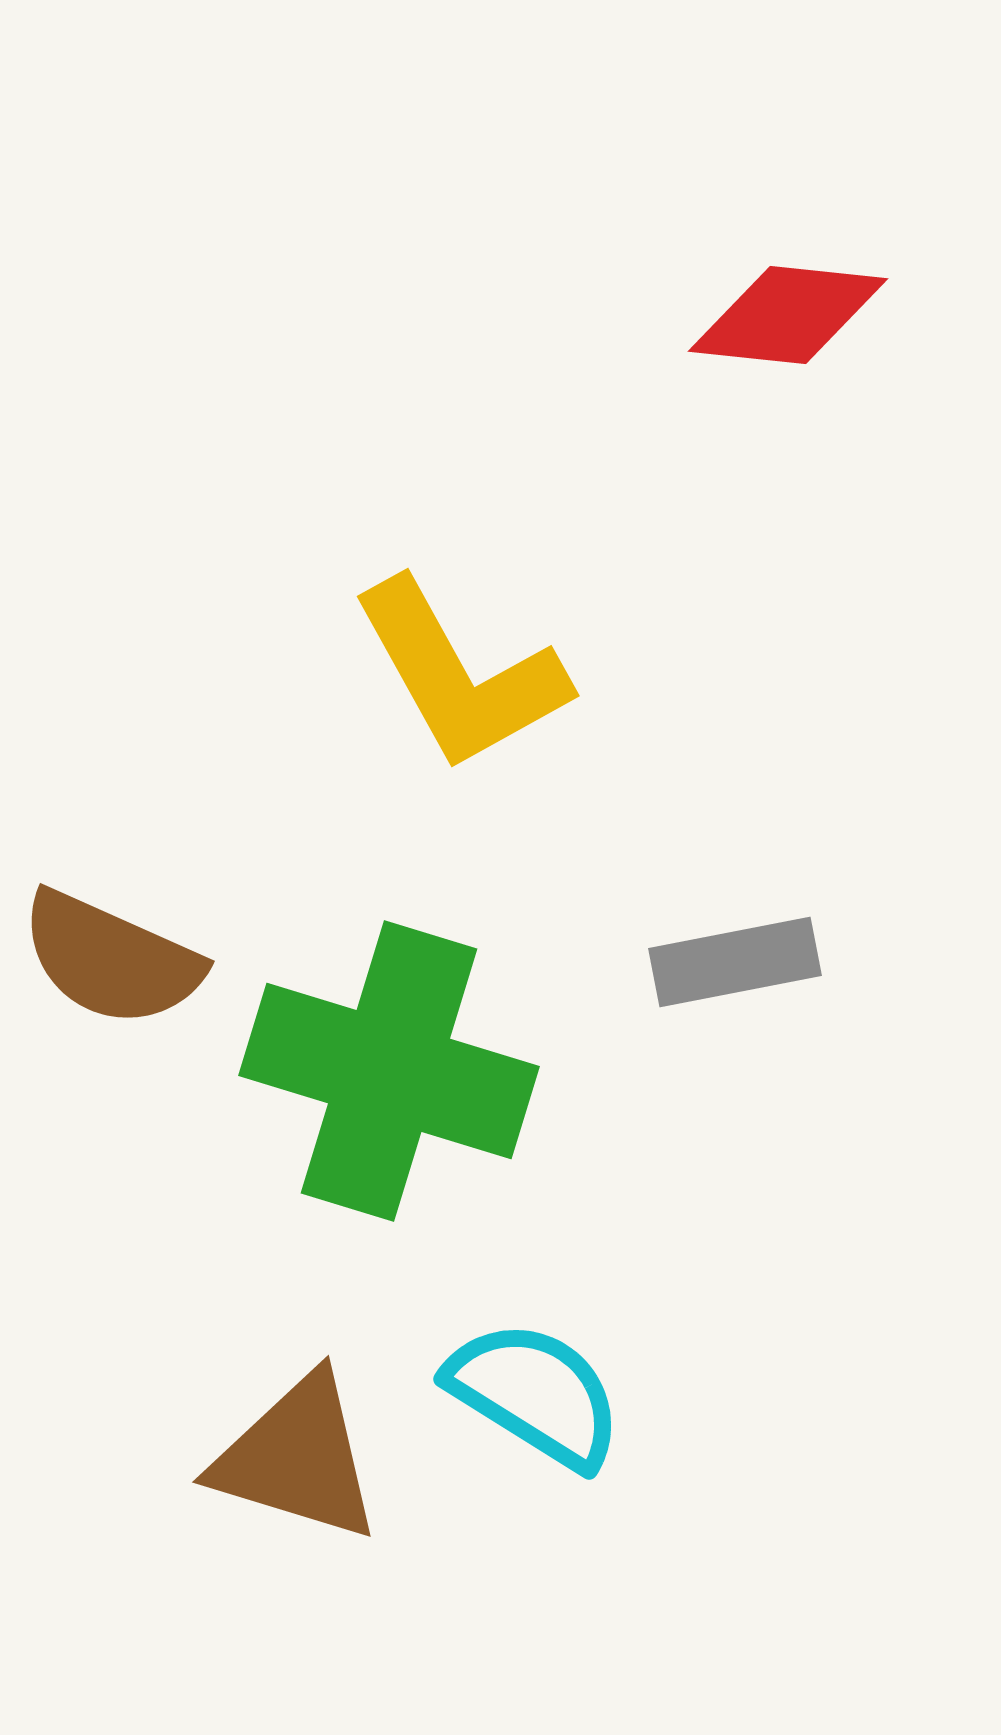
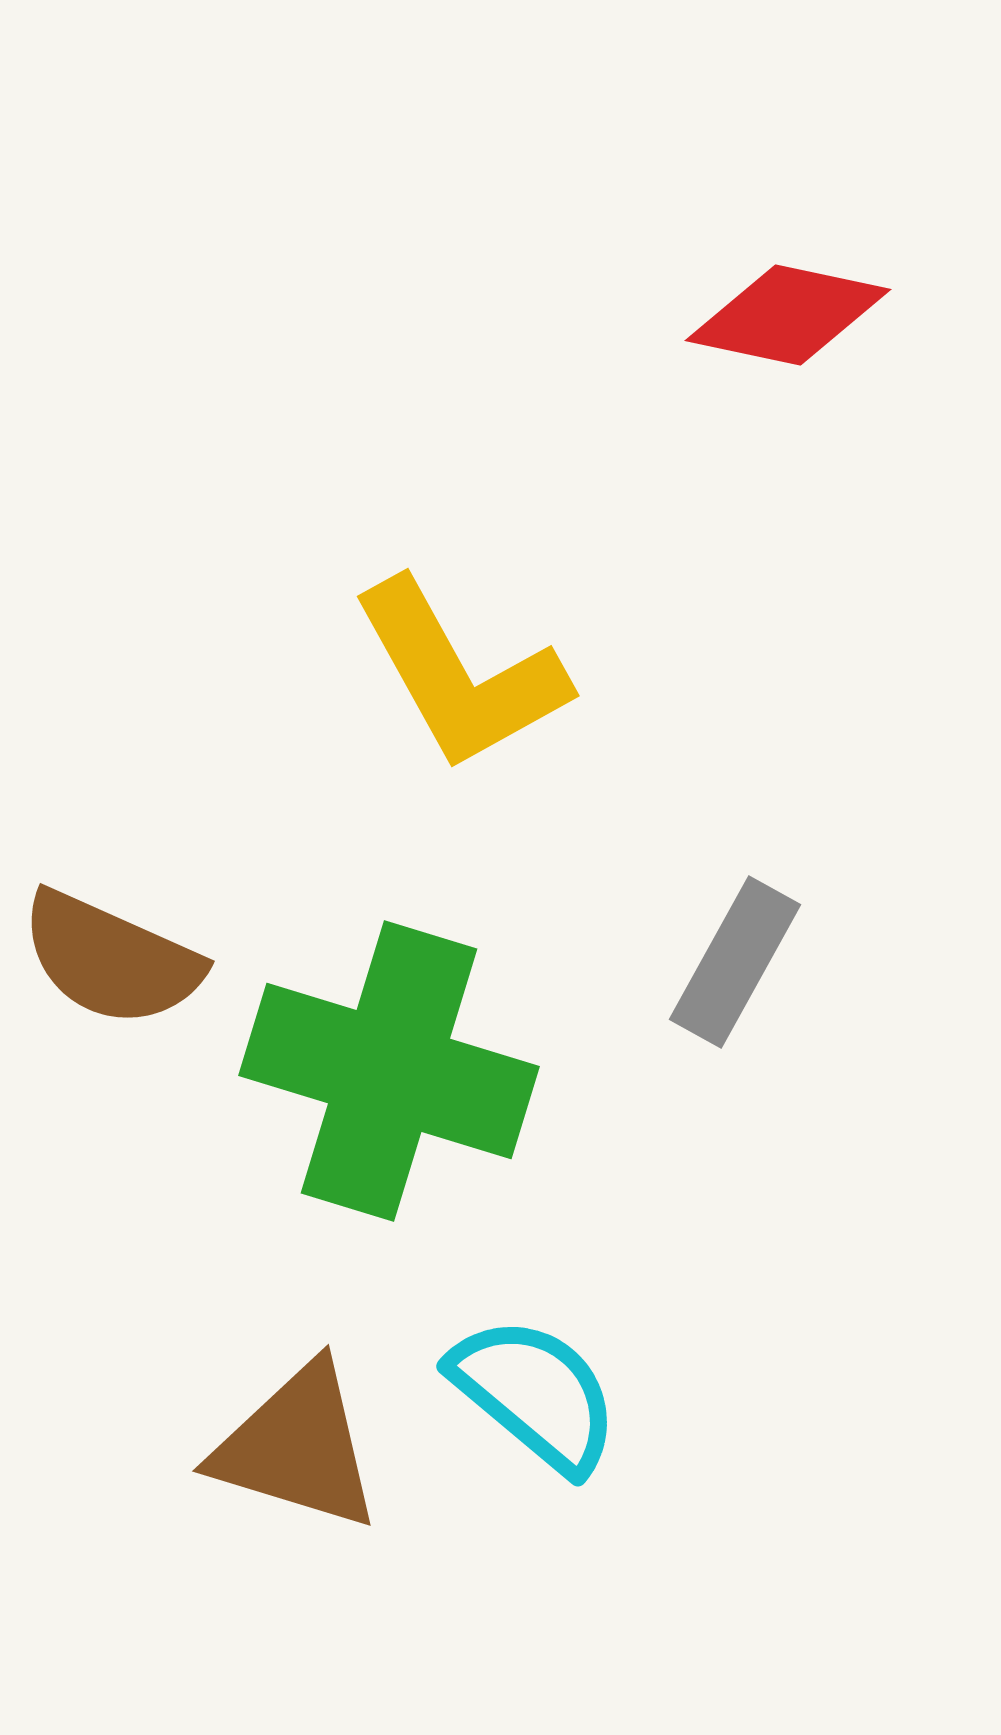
red diamond: rotated 6 degrees clockwise
gray rectangle: rotated 50 degrees counterclockwise
cyan semicircle: rotated 8 degrees clockwise
brown triangle: moved 11 px up
